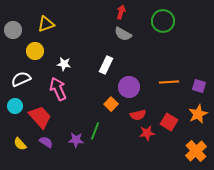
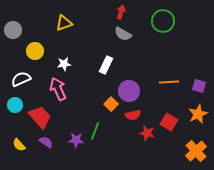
yellow triangle: moved 18 px right, 1 px up
white star: rotated 16 degrees counterclockwise
purple circle: moved 4 px down
cyan circle: moved 1 px up
red semicircle: moved 5 px left
red star: rotated 21 degrees clockwise
yellow semicircle: moved 1 px left, 1 px down
